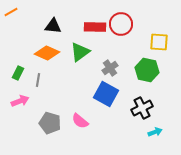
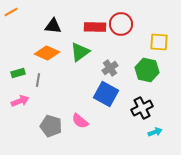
green rectangle: rotated 48 degrees clockwise
gray pentagon: moved 1 px right, 3 px down
